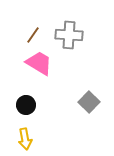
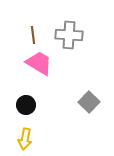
brown line: rotated 42 degrees counterclockwise
yellow arrow: rotated 20 degrees clockwise
